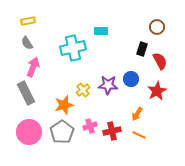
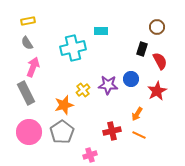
pink cross: moved 29 px down
